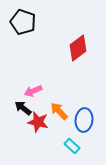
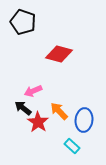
red diamond: moved 19 px left, 6 px down; rotated 52 degrees clockwise
red star: rotated 20 degrees clockwise
